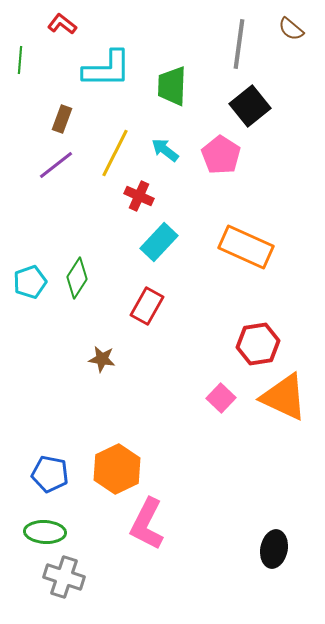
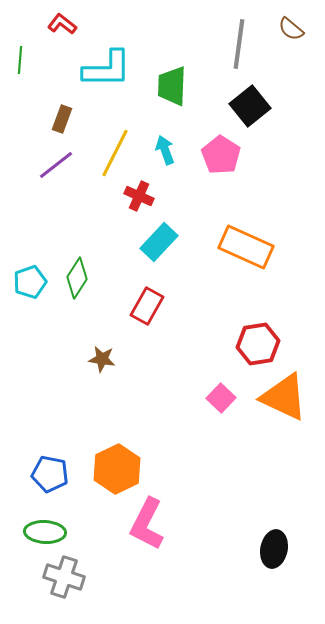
cyan arrow: rotated 32 degrees clockwise
